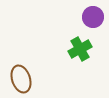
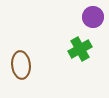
brown ellipse: moved 14 px up; rotated 12 degrees clockwise
